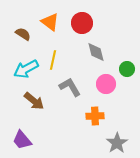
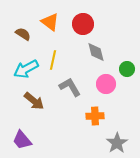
red circle: moved 1 px right, 1 px down
